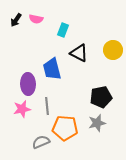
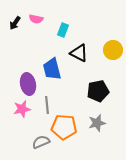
black arrow: moved 1 px left, 3 px down
purple ellipse: rotated 10 degrees counterclockwise
black pentagon: moved 3 px left, 6 px up
gray line: moved 1 px up
orange pentagon: moved 1 px left, 1 px up
